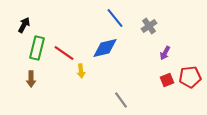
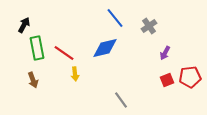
green rectangle: rotated 25 degrees counterclockwise
yellow arrow: moved 6 px left, 3 px down
brown arrow: moved 2 px right, 1 px down; rotated 21 degrees counterclockwise
